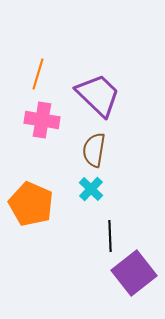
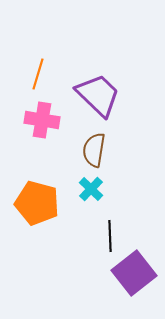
orange pentagon: moved 6 px right, 1 px up; rotated 9 degrees counterclockwise
